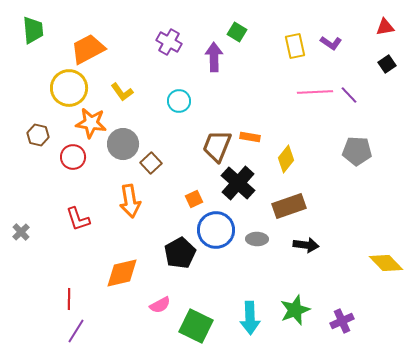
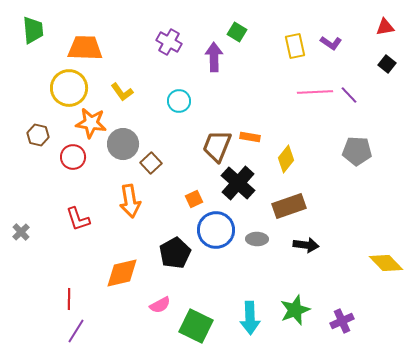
orange trapezoid at (88, 49): moved 3 px left, 1 px up; rotated 30 degrees clockwise
black square at (387, 64): rotated 18 degrees counterclockwise
black pentagon at (180, 253): moved 5 px left
